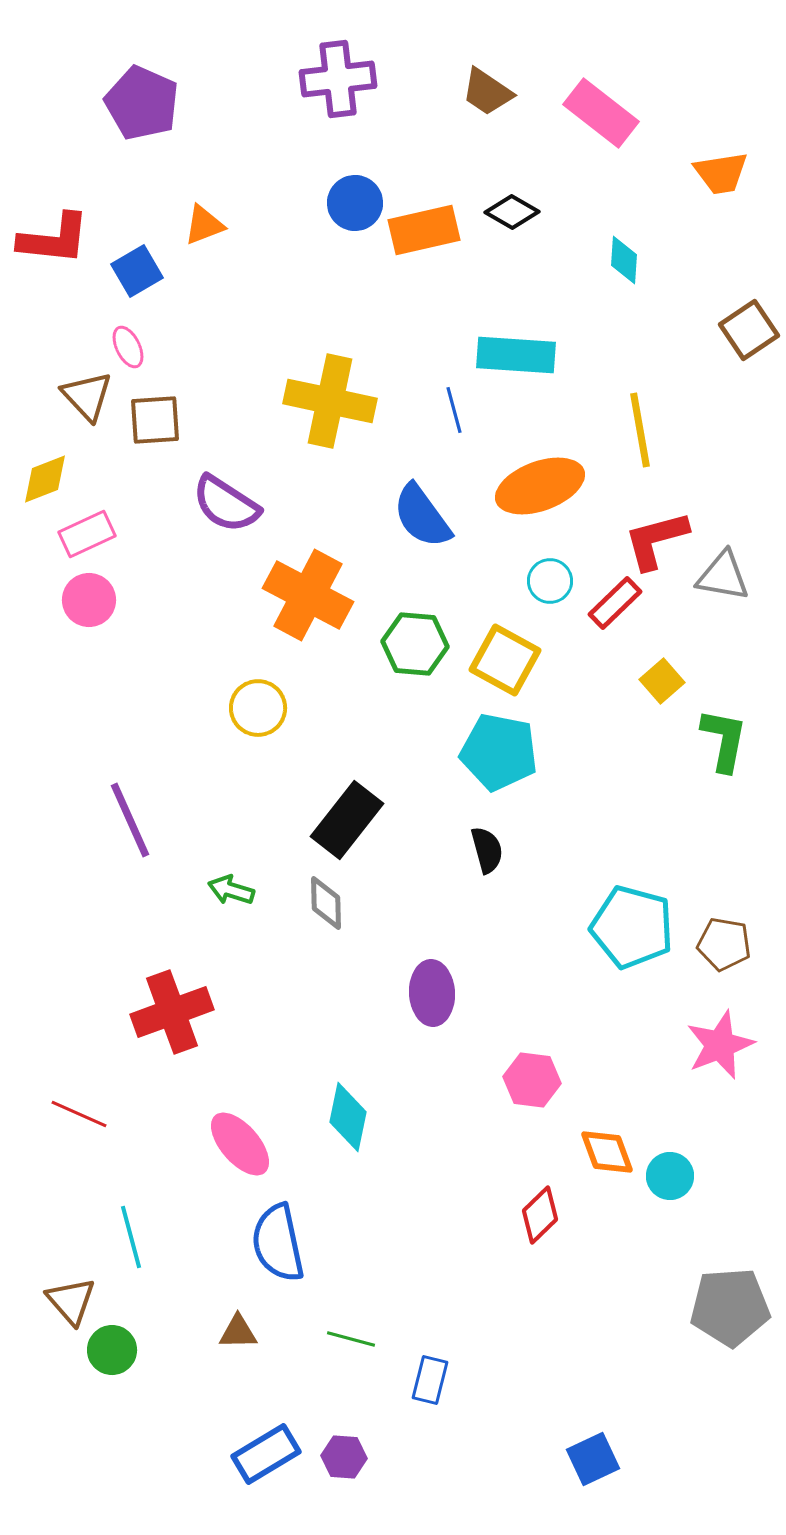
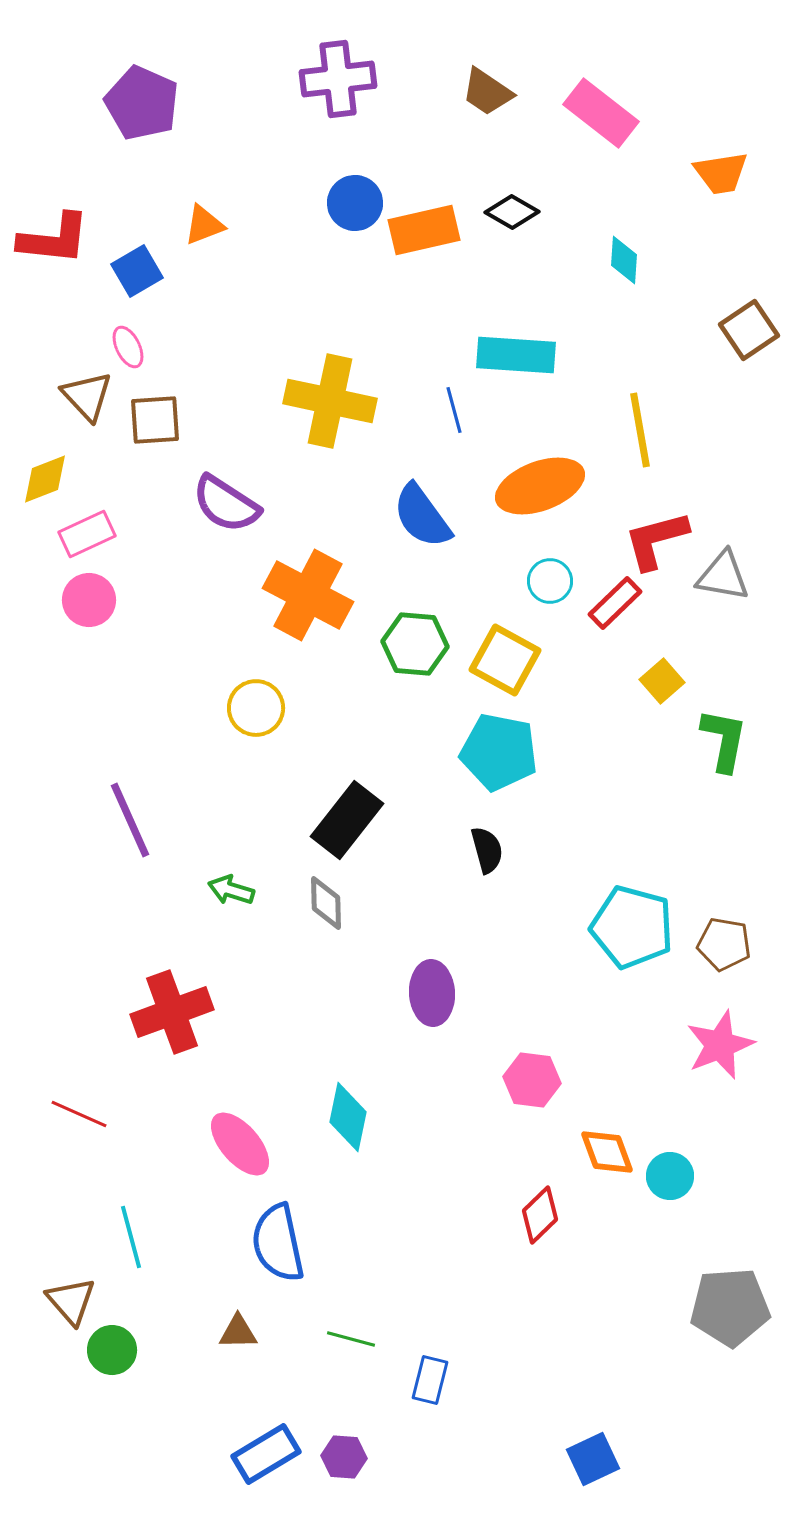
yellow circle at (258, 708): moved 2 px left
